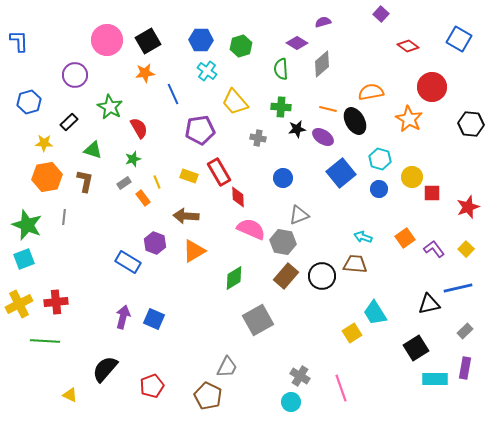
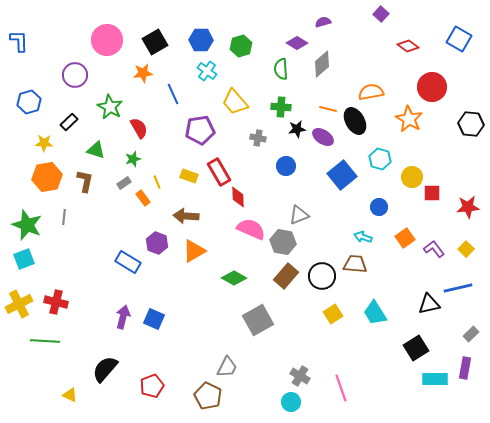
black square at (148, 41): moved 7 px right, 1 px down
orange star at (145, 73): moved 2 px left
green triangle at (93, 150): moved 3 px right
blue square at (341, 173): moved 1 px right, 2 px down
blue circle at (283, 178): moved 3 px right, 12 px up
blue circle at (379, 189): moved 18 px down
red star at (468, 207): rotated 15 degrees clockwise
purple hexagon at (155, 243): moved 2 px right
green diamond at (234, 278): rotated 60 degrees clockwise
red cross at (56, 302): rotated 20 degrees clockwise
gray rectangle at (465, 331): moved 6 px right, 3 px down
yellow square at (352, 333): moved 19 px left, 19 px up
